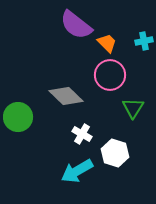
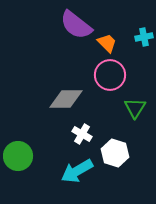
cyan cross: moved 4 px up
gray diamond: moved 3 px down; rotated 44 degrees counterclockwise
green triangle: moved 2 px right
green circle: moved 39 px down
